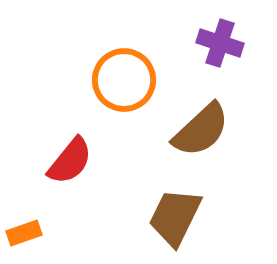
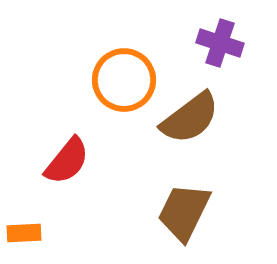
brown semicircle: moved 11 px left, 12 px up; rotated 6 degrees clockwise
red semicircle: moved 3 px left
brown trapezoid: moved 9 px right, 5 px up
orange rectangle: rotated 16 degrees clockwise
